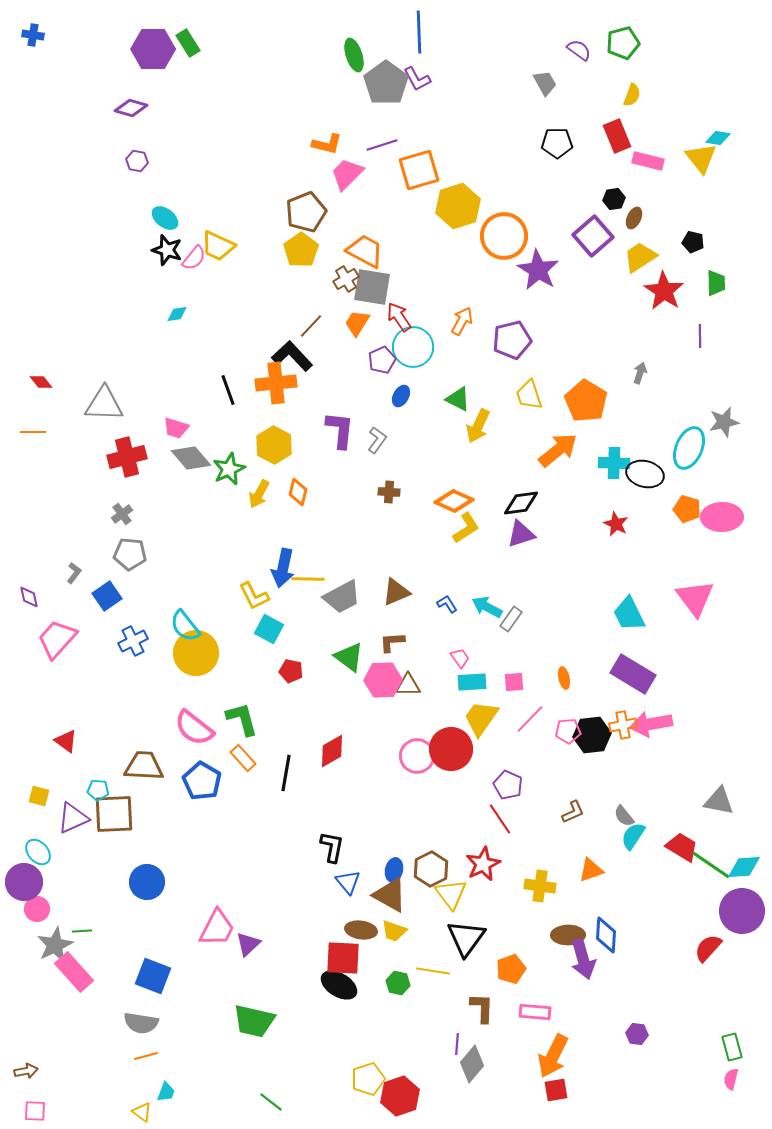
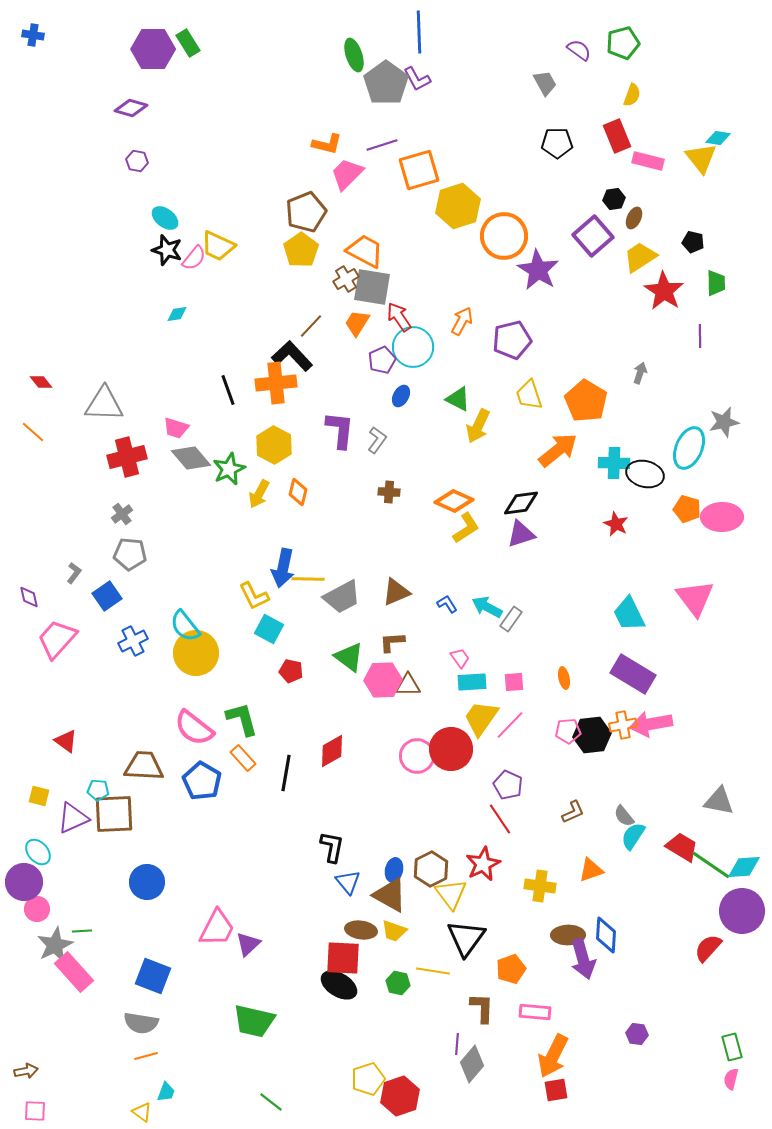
orange line at (33, 432): rotated 40 degrees clockwise
pink line at (530, 719): moved 20 px left, 6 px down
